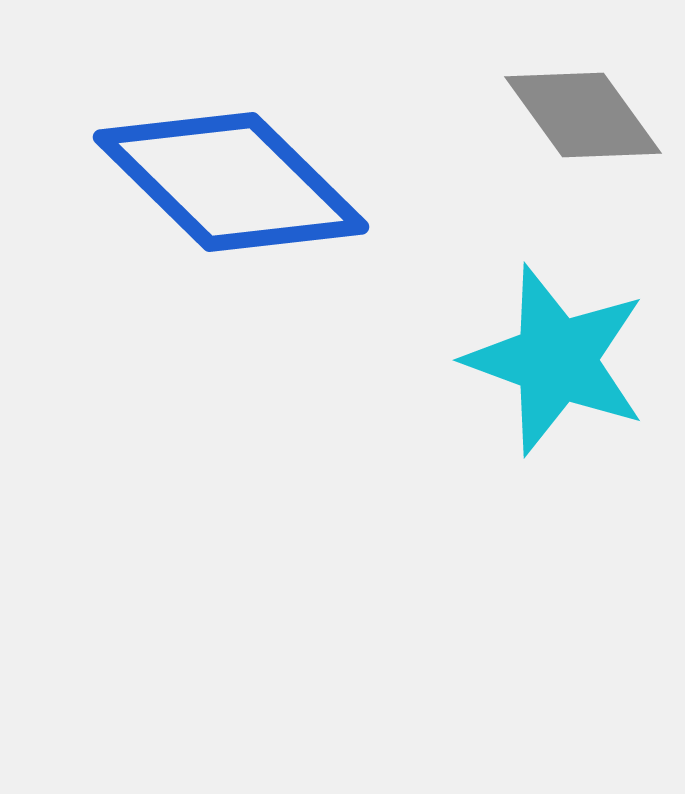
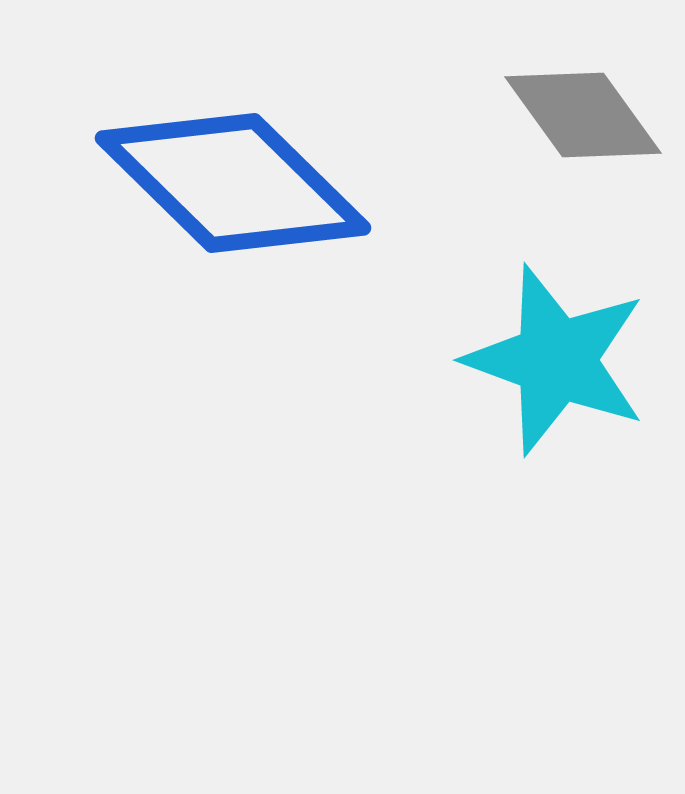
blue diamond: moved 2 px right, 1 px down
